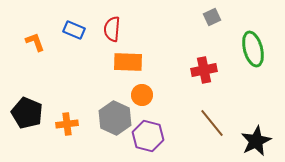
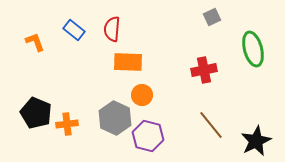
blue rectangle: rotated 15 degrees clockwise
black pentagon: moved 9 px right
brown line: moved 1 px left, 2 px down
